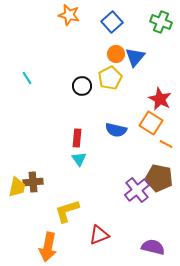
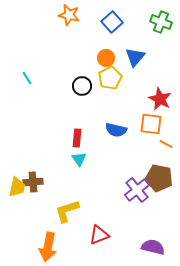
orange circle: moved 10 px left, 4 px down
orange square: moved 1 px down; rotated 25 degrees counterclockwise
